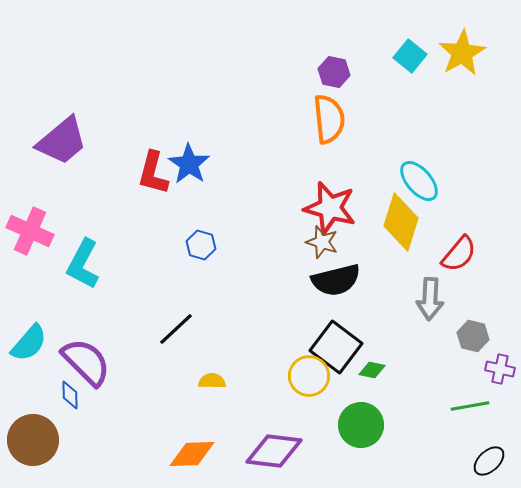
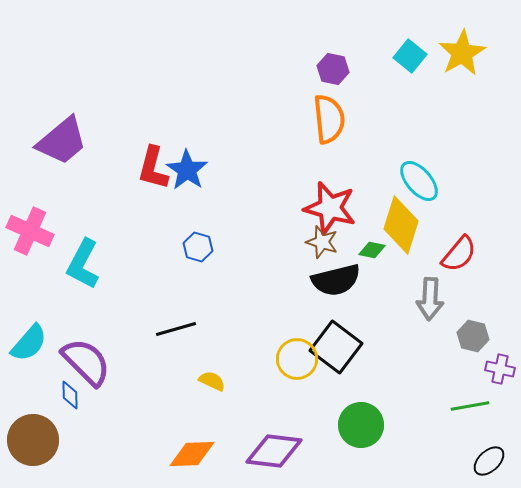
purple hexagon: moved 1 px left, 3 px up
blue star: moved 2 px left, 6 px down
red L-shape: moved 5 px up
yellow diamond: moved 3 px down
blue hexagon: moved 3 px left, 2 px down
black line: rotated 27 degrees clockwise
green diamond: moved 120 px up
yellow circle: moved 12 px left, 17 px up
yellow semicircle: rotated 24 degrees clockwise
